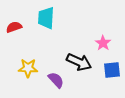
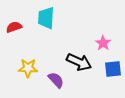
blue square: moved 1 px right, 1 px up
